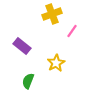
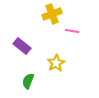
pink line: rotated 64 degrees clockwise
